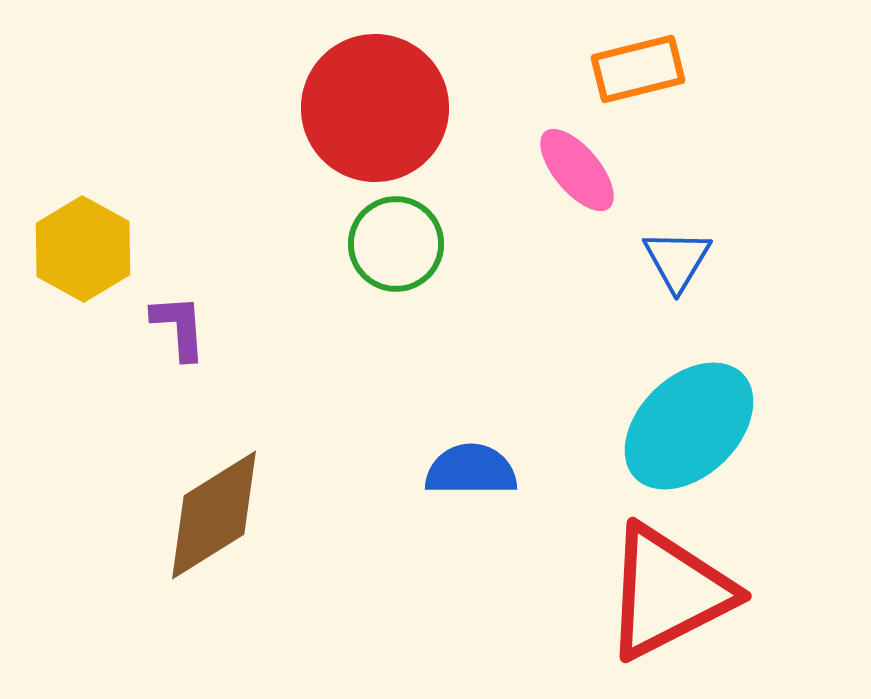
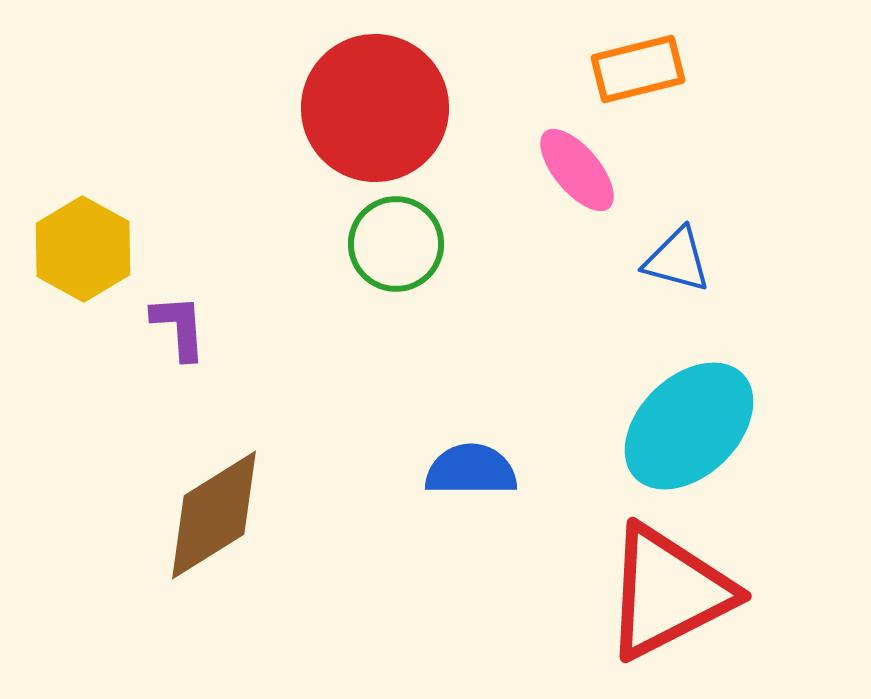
blue triangle: rotated 46 degrees counterclockwise
